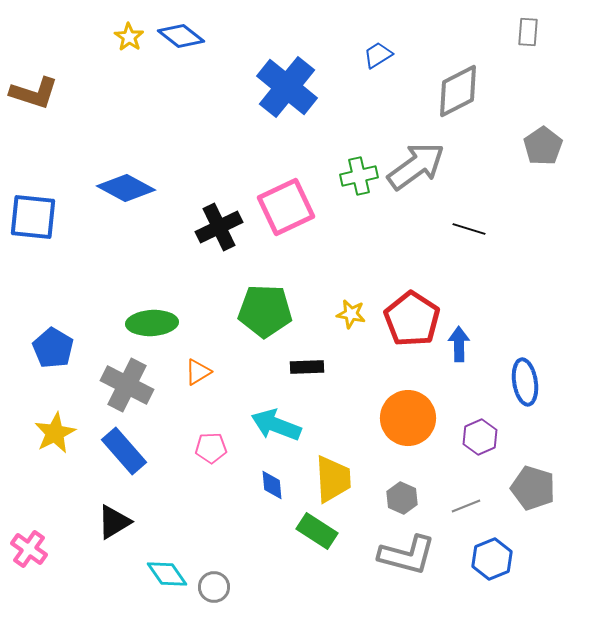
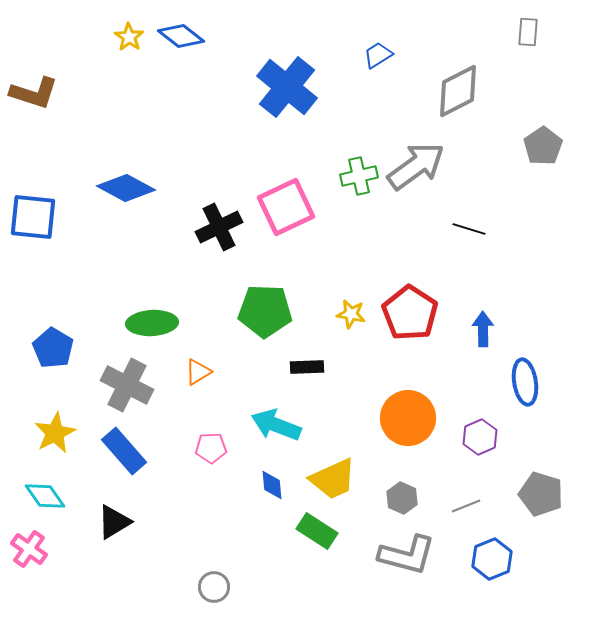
red pentagon at (412, 319): moved 2 px left, 6 px up
blue arrow at (459, 344): moved 24 px right, 15 px up
yellow trapezoid at (333, 479): rotated 69 degrees clockwise
gray pentagon at (533, 488): moved 8 px right, 6 px down
cyan diamond at (167, 574): moved 122 px left, 78 px up
